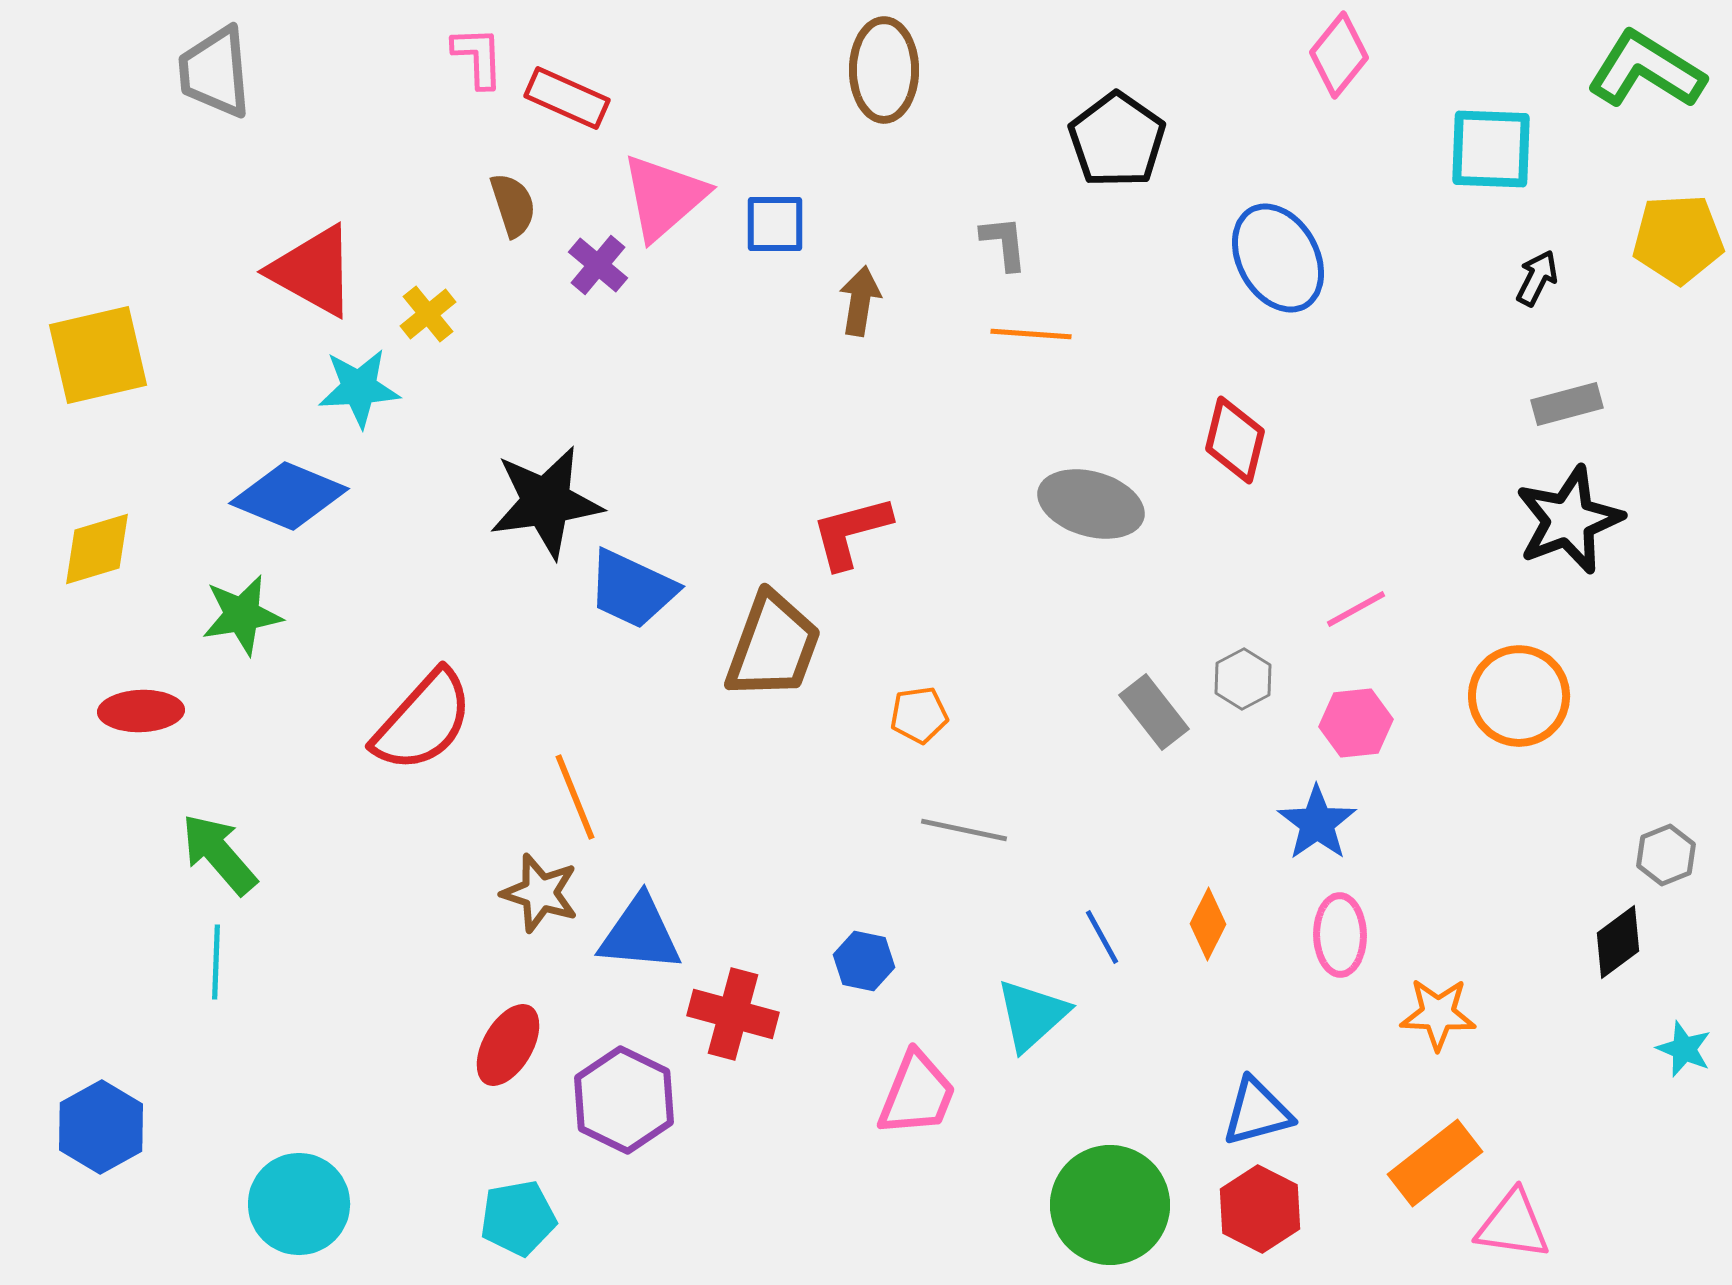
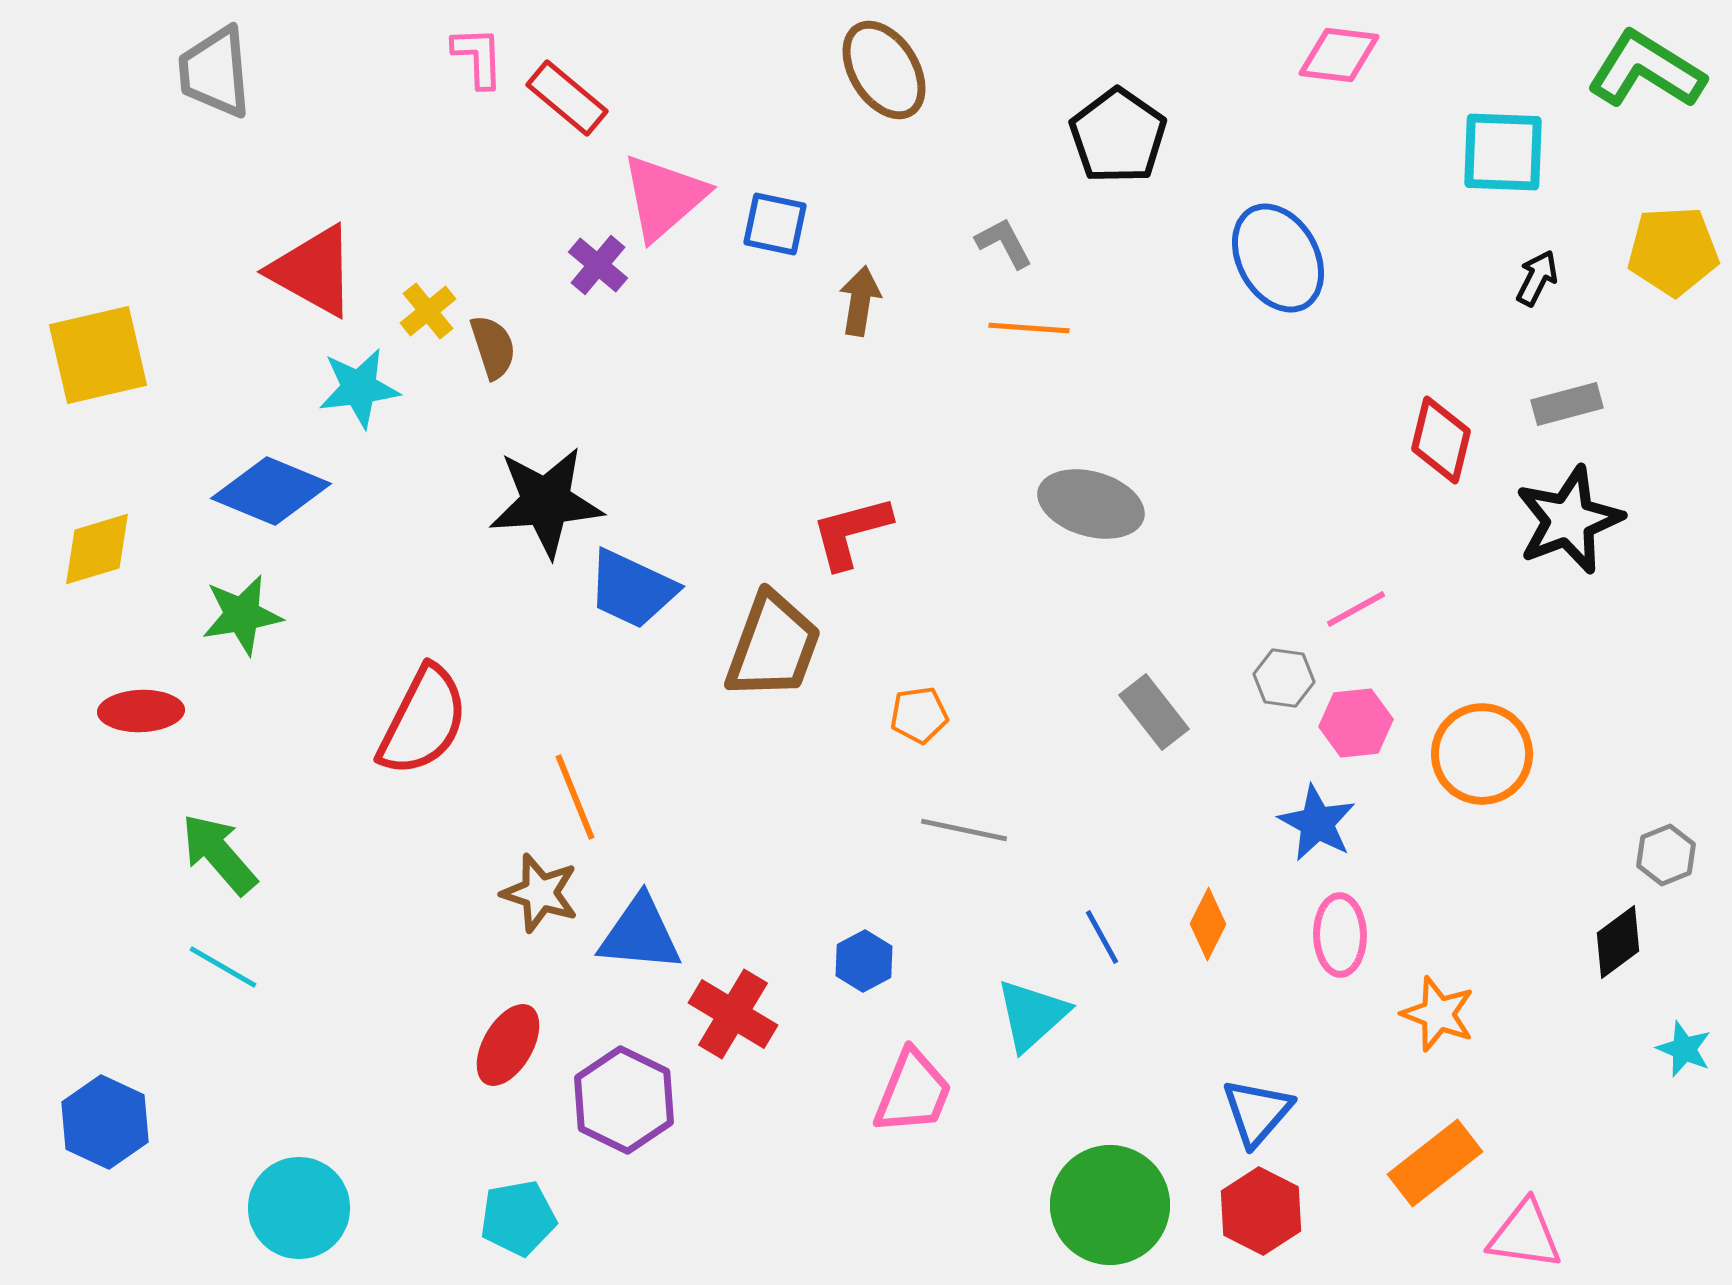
pink diamond at (1339, 55): rotated 58 degrees clockwise
brown ellipse at (884, 70): rotated 32 degrees counterclockwise
red rectangle at (567, 98): rotated 16 degrees clockwise
black pentagon at (1117, 140): moved 1 px right, 4 px up
cyan square at (1491, 149): moved 12 px right, 3 px down
brown semicircle at (513, 205): moved 20 px left, 142 px down
blue square at (775, 224): rotated 12 degrees clockwise
yellow pentagon at (1678, 239): moved 5 px left, 12 px down
gray L-shape at (1004, 243): rotated 22 degrees counterclockwise
yellow cross at (428, 314): moved 3 px up
orange line at (1031, 334): moved 2 px left, 6 px up
cyan star at (359, 388): rotated 4 degrees counterclockwise
red diamond at (1235, 440): moved 206 px right
blue diamond at (289, 496): moved 18 px left, 5 px up
black star at (546, 502): rotated 4 degrees clockwise
gray hexagon at (1243, 679): moved 41 px right, 1 px up; rotated 24 degrees counterclockwise
orange circle at (1519, 696): moved 37 px left, 58 px down
red semicircle at (423, 721): rotated 15 degrees counterclockwise
blue star at (1317, 823): rotated 8 degrees counterclockwise
blue hexagon at (864, 961): rotated 20 degrees clockwise
cyan line at (216, 962): moved 7 px right, 5 px down; rotated 62 degrees counterclockwise
red cross at (733, 1014): rotated 16 degrees clockwise
orange star at (1438, 1014): rotated 18 degrees clockwise
pink trapezoid at (917, 1094): moved 4 px left, 2 px up
blue triangle at (1257, 1112): rotated 34 degrees counterclockwise
blue hexagon at (101, 1127): moved 4 px right, 5 px up; rotated 6 degrees counterclockwise
cyan circle at (299, 1204): moved 4 px down
red hexagon at (1260, 1209): moved 1 px right, 2 px down
pink triangle at (1513, 1225): moved 12 px right, 10 px down
